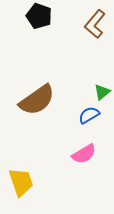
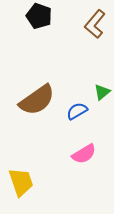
blue semicircle: moved 12 px left, 4 px up
